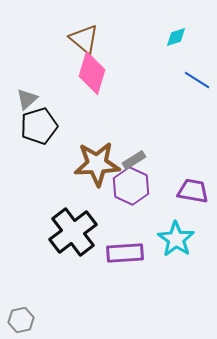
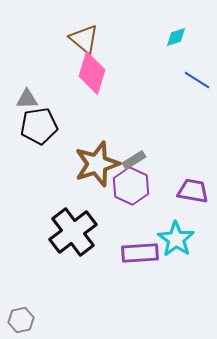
gray triangle: rotated 40 degrees clockwise
black pentagon: rotated 9 degrees clockwise
brown star: rotated 15 degrees counterclockwise
purple rectangle: moved 15 px right
